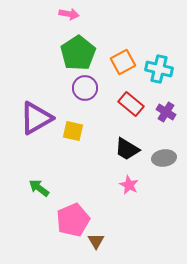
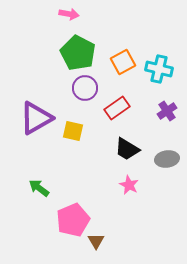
green pentagon: rotated 12 degrees counterclockwise
red rectangle: moved 14 px left, 4 px down; rotated 75 degrees counterclockwise
purple cross: moved 1 px right, 1 px up; rotated 24 degrees clockwise
gray ellipse: moved 3 px right, 1 px down
